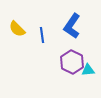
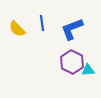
blue L-shape: moved 3 px down; rotated 35 degrees clockwise
blue line: moved 12 px up
